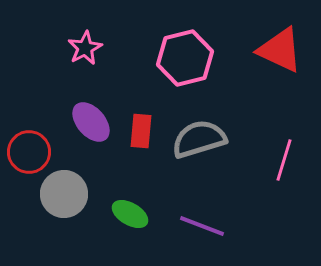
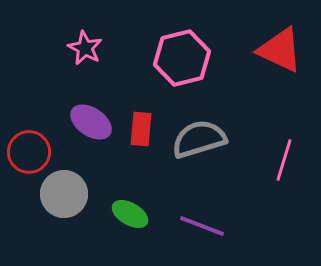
pink star: rotated 16 degrees counterclockwise
pink hexagon: moved 3 px left
purple ellipse: rotated 15 degrees counterclockwise
red rectangle: moved 2 px up
